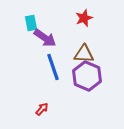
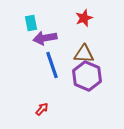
purple arrow: rotated 135 degrees clockwise
blue line: moved 1 px left, 2 px up
